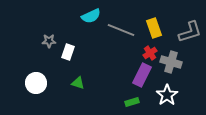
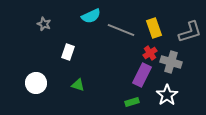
gray star: moved 5 px left, 17 px up; rotated 24 degrees clockwise
green triangle: moved 2 px down
